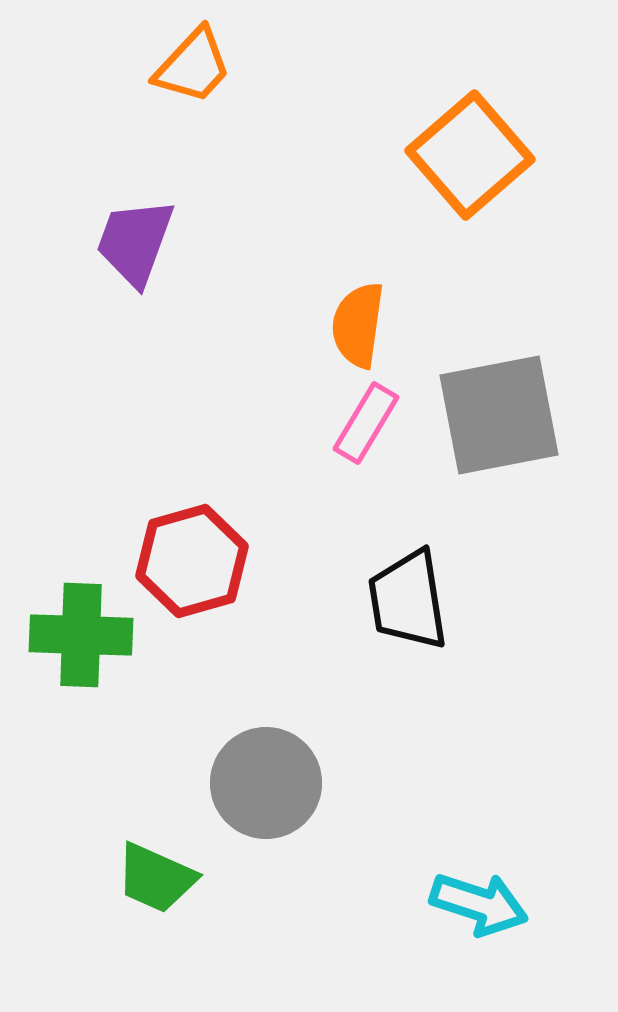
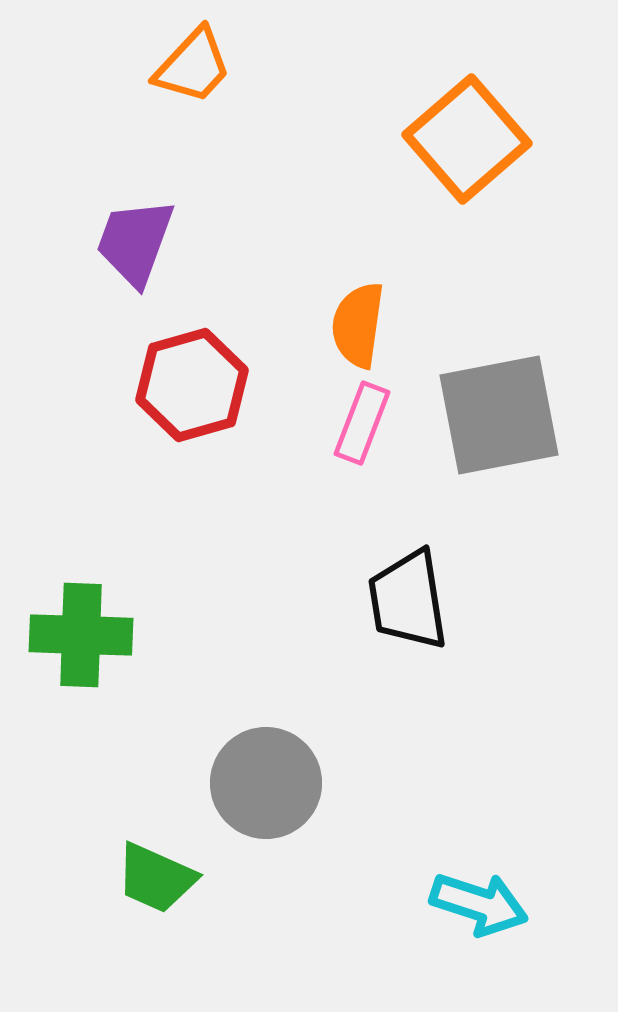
orange square: moved 3 px left, 16 px up
pink rectangle: moved 4 px left; rotated 10 degrees counterclockwise
red hexagon: moved 176 px up
